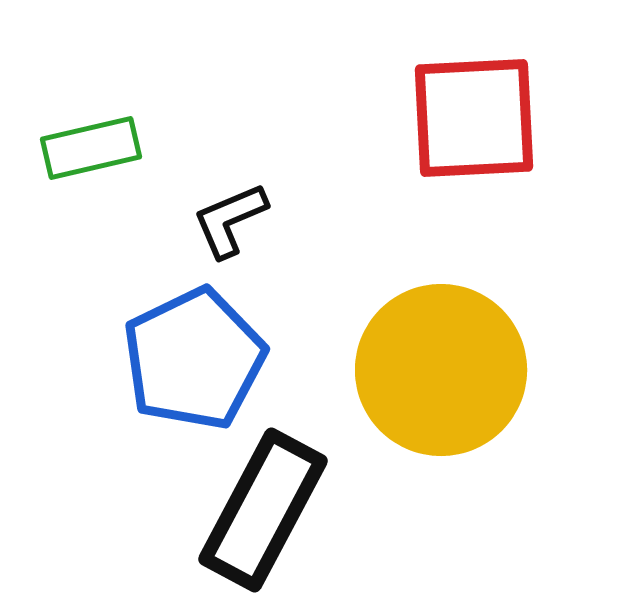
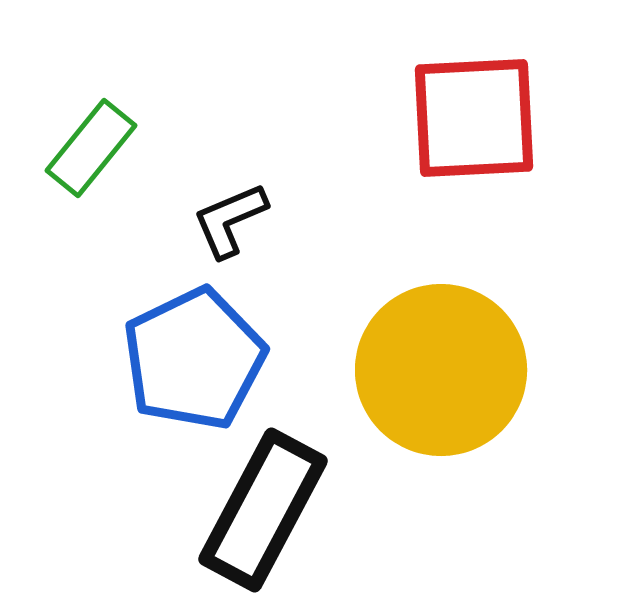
green rectangle: rotated 38 degrees counterclockwise
